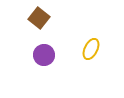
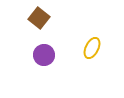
yellow ellipse: moved 1 px right, 1 px up
